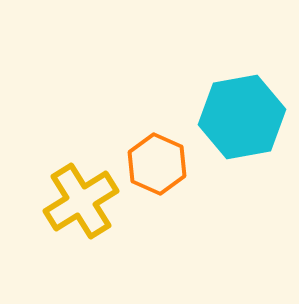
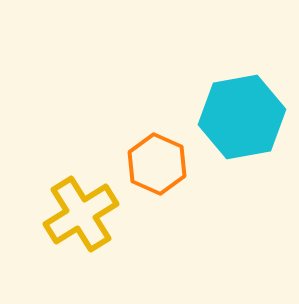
yellow cross: moved 13 px down
